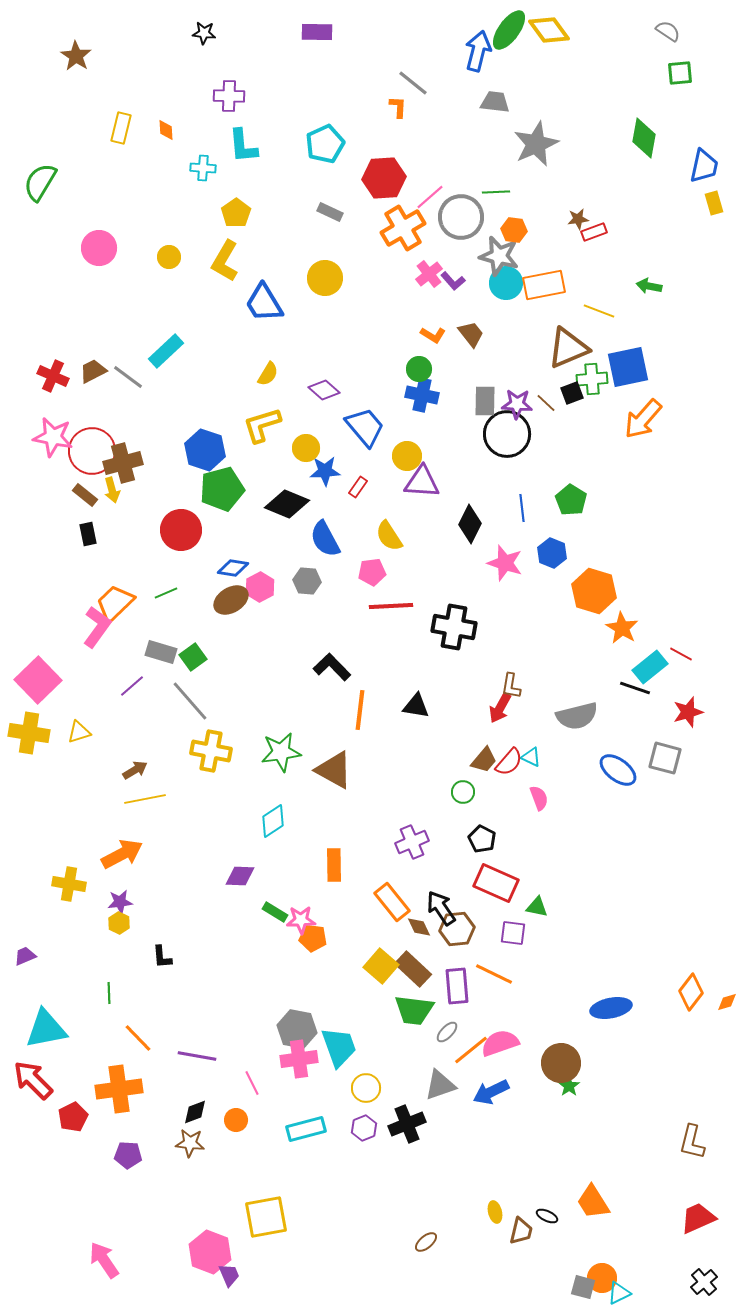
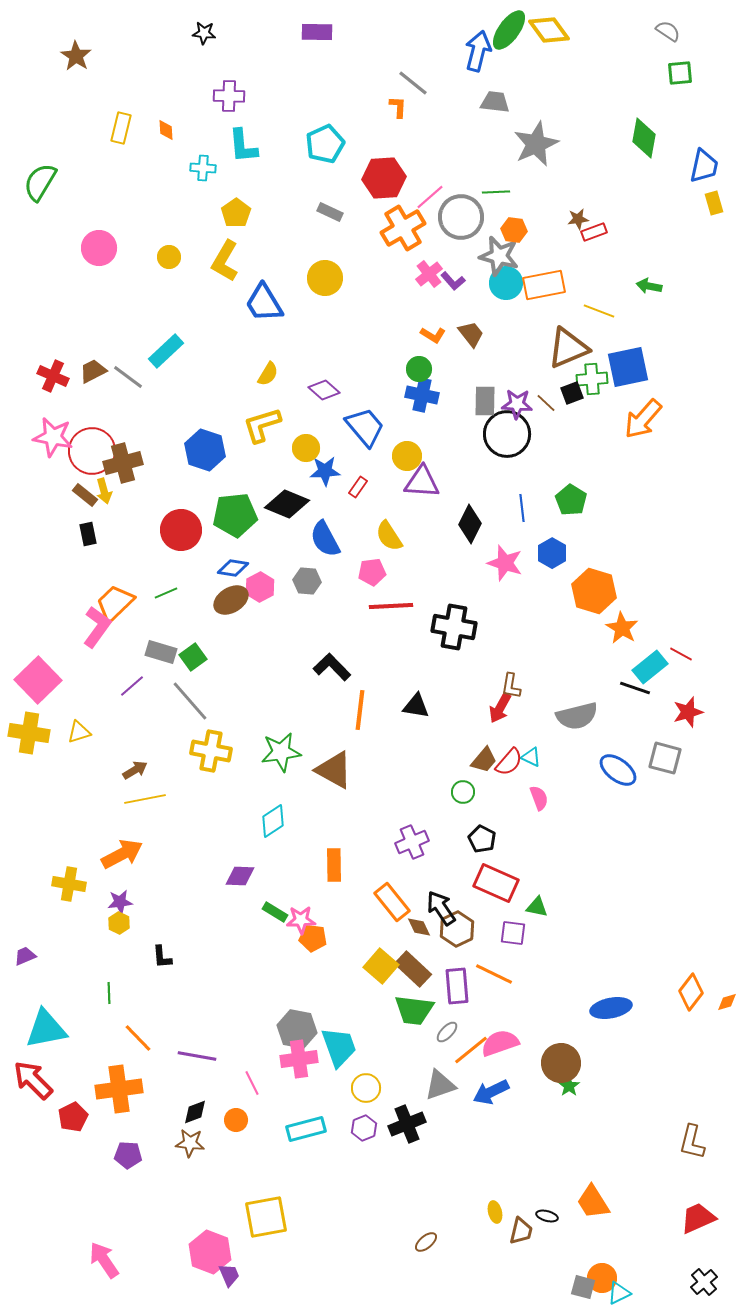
green pentagon at (222, 489): moved 13 px right, 26 px down; rotated 9 degrees clockwise
yellow arrow at (112, 490): moved 8 px left, 1 px down
blue hexagon at (552, 553): rotated 8 degrees clockwise
brown hexagon at (457, 929): rotated 20 degrees counterclockwise
black ellipse at (547, 1216): rotated 10 degrees counterclockwise
